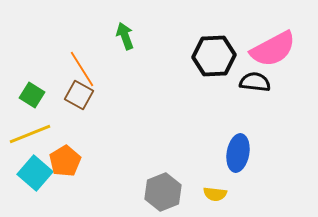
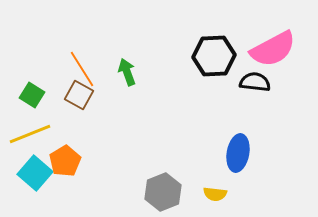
green arrow: moved 2 px right, 36 px down
